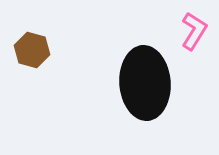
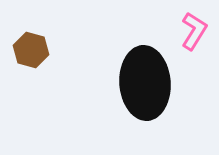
brown hexagon: moved 1 px left
